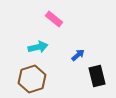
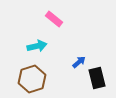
cyan arrow: moved 1 px left, 1 px up
blue arrow: moved 1 px right, 7 px down
black rectangle: moved 2 px down
